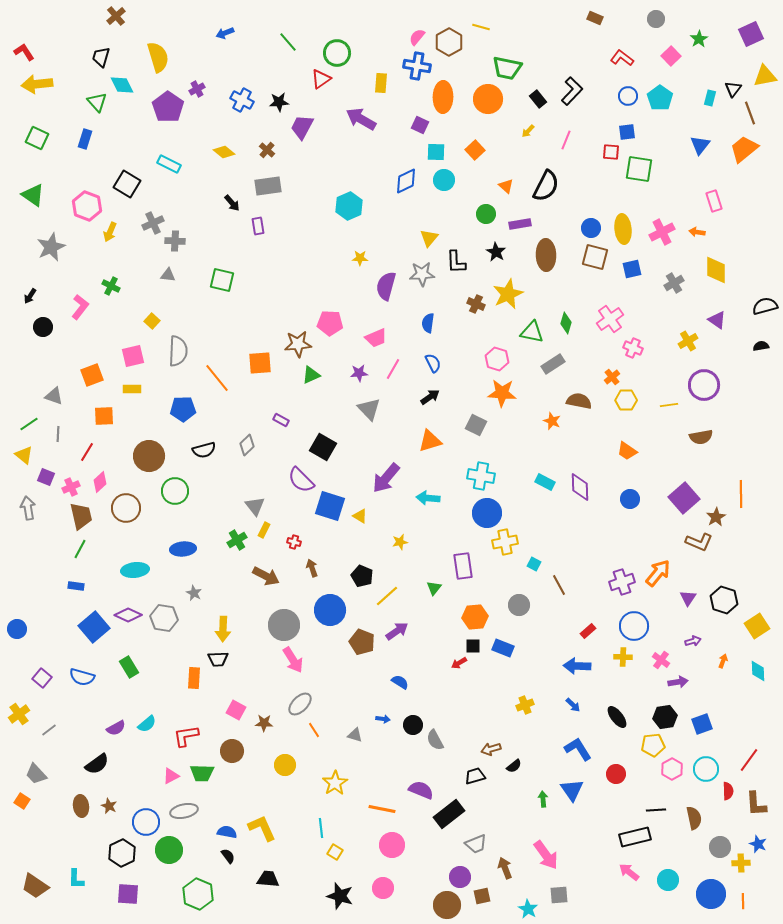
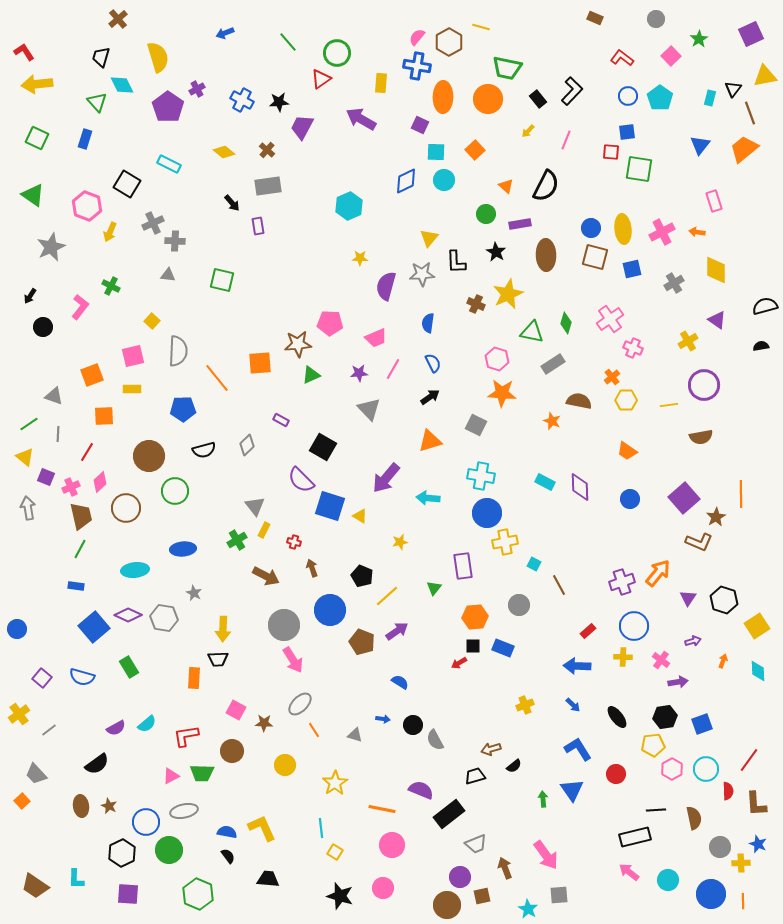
brown cross at (116, 16): moved 2 px right, 3 px down
yellow triangle at (24, 455): moved 1 px right, 2 px down
orange square at (22, 801): rotated 14 degrees clockwise
